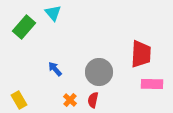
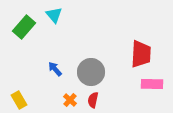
cyan triangle: moved 1 px right, 2 px down
gray circle: moved 8 px left
